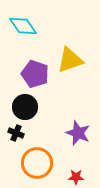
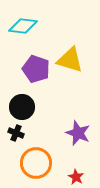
cyan diamond: rotated 48 degrees counterclockwise
yellow triangle: rotated 36 degrees clockwise
purple pentagon: moved 1 px right, 5 px up
black circle: moved 3 px left
orange circle: moved 1 px left
red star: rotated 28 degrees clockwise
